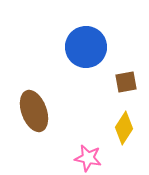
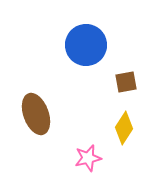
blue circle: moved 2 px up
brown ellipse: moved 2 px right, 3 px down
pink star: rotated 24 degrees counterclockwise
